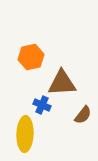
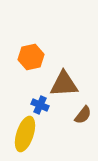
brown triangle: moved 2 px right, 1 px down
blue cross: moved 2 px left
yellow ellipse: rotated 16 degrees clockwise
